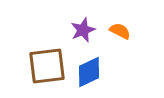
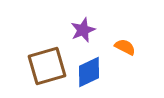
orange semicircle: moved 5 px right, 16 px down
brown square: rotated 9 degrees counterclockwise
